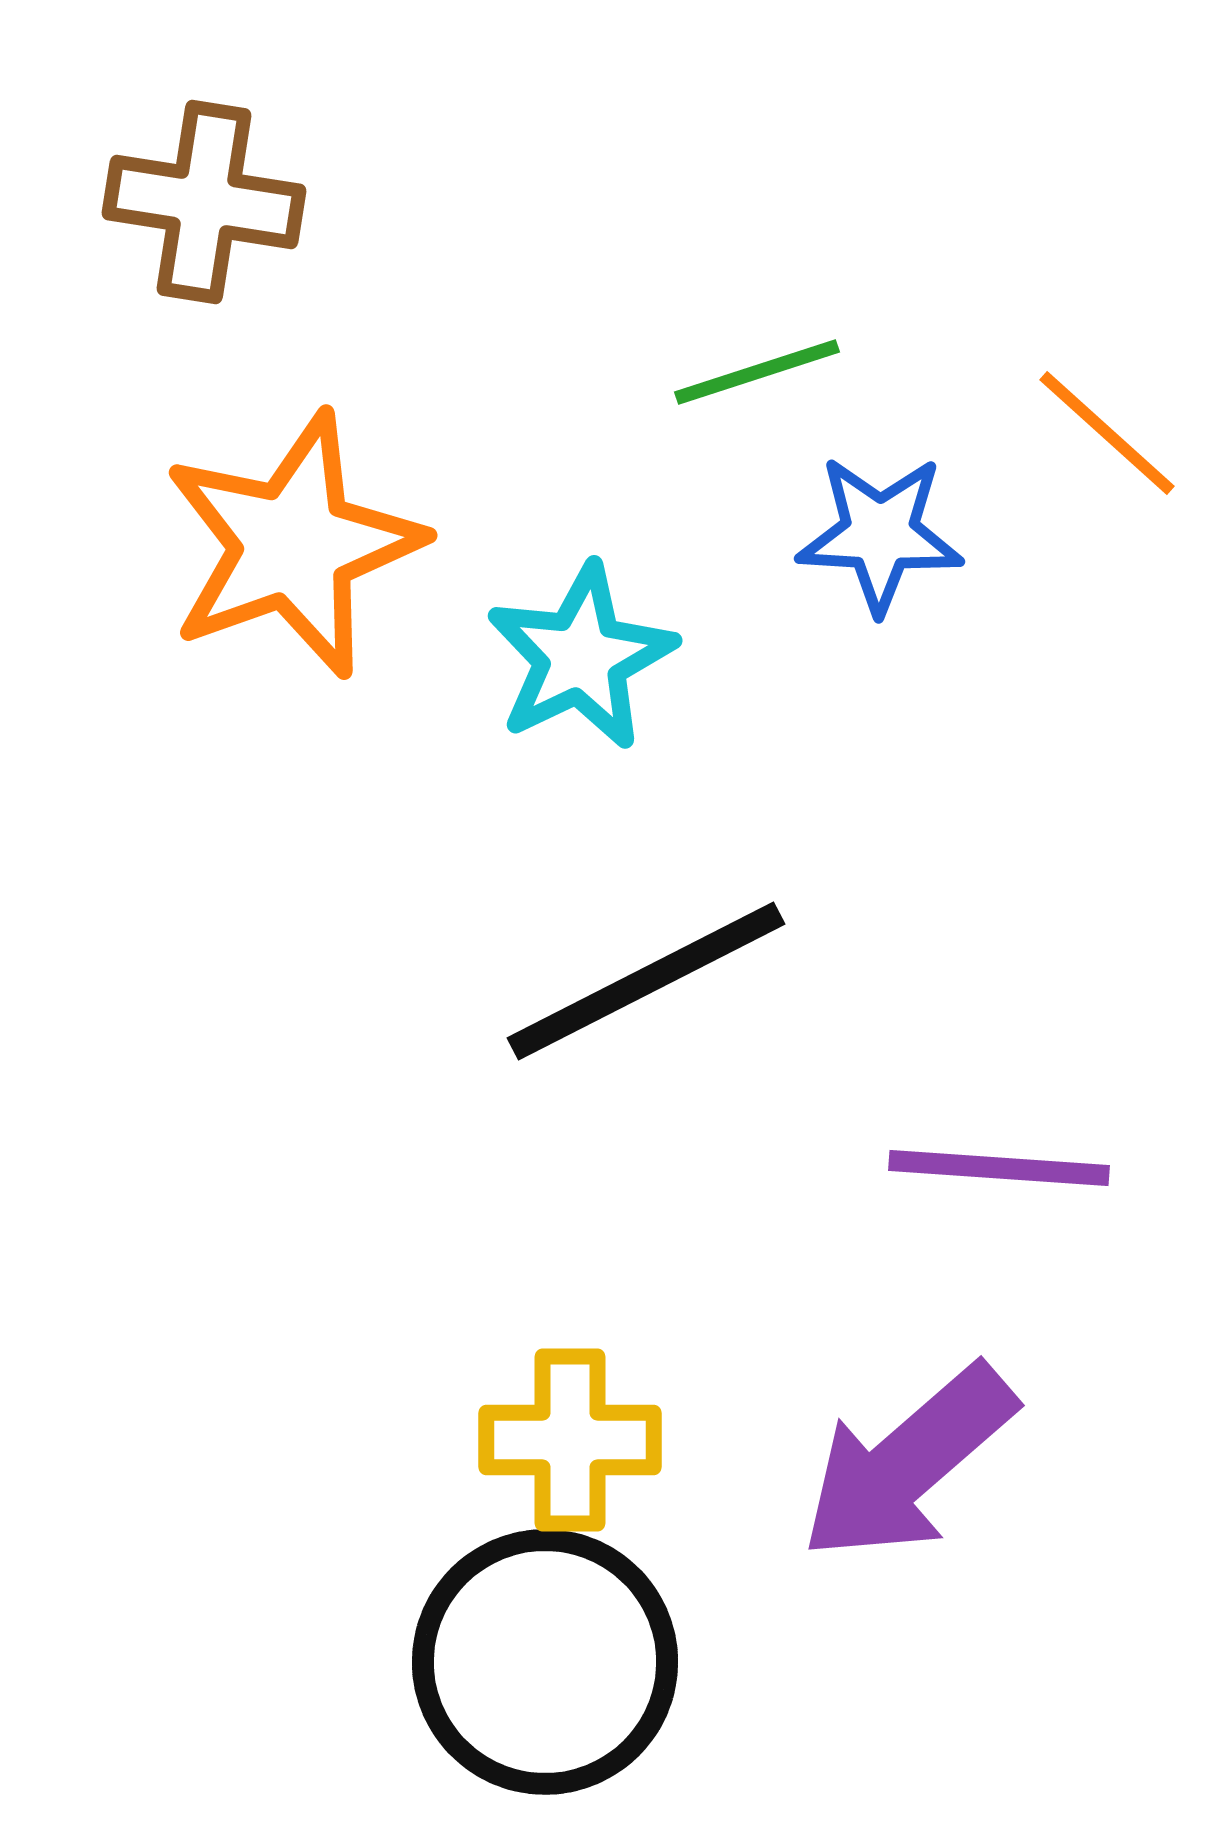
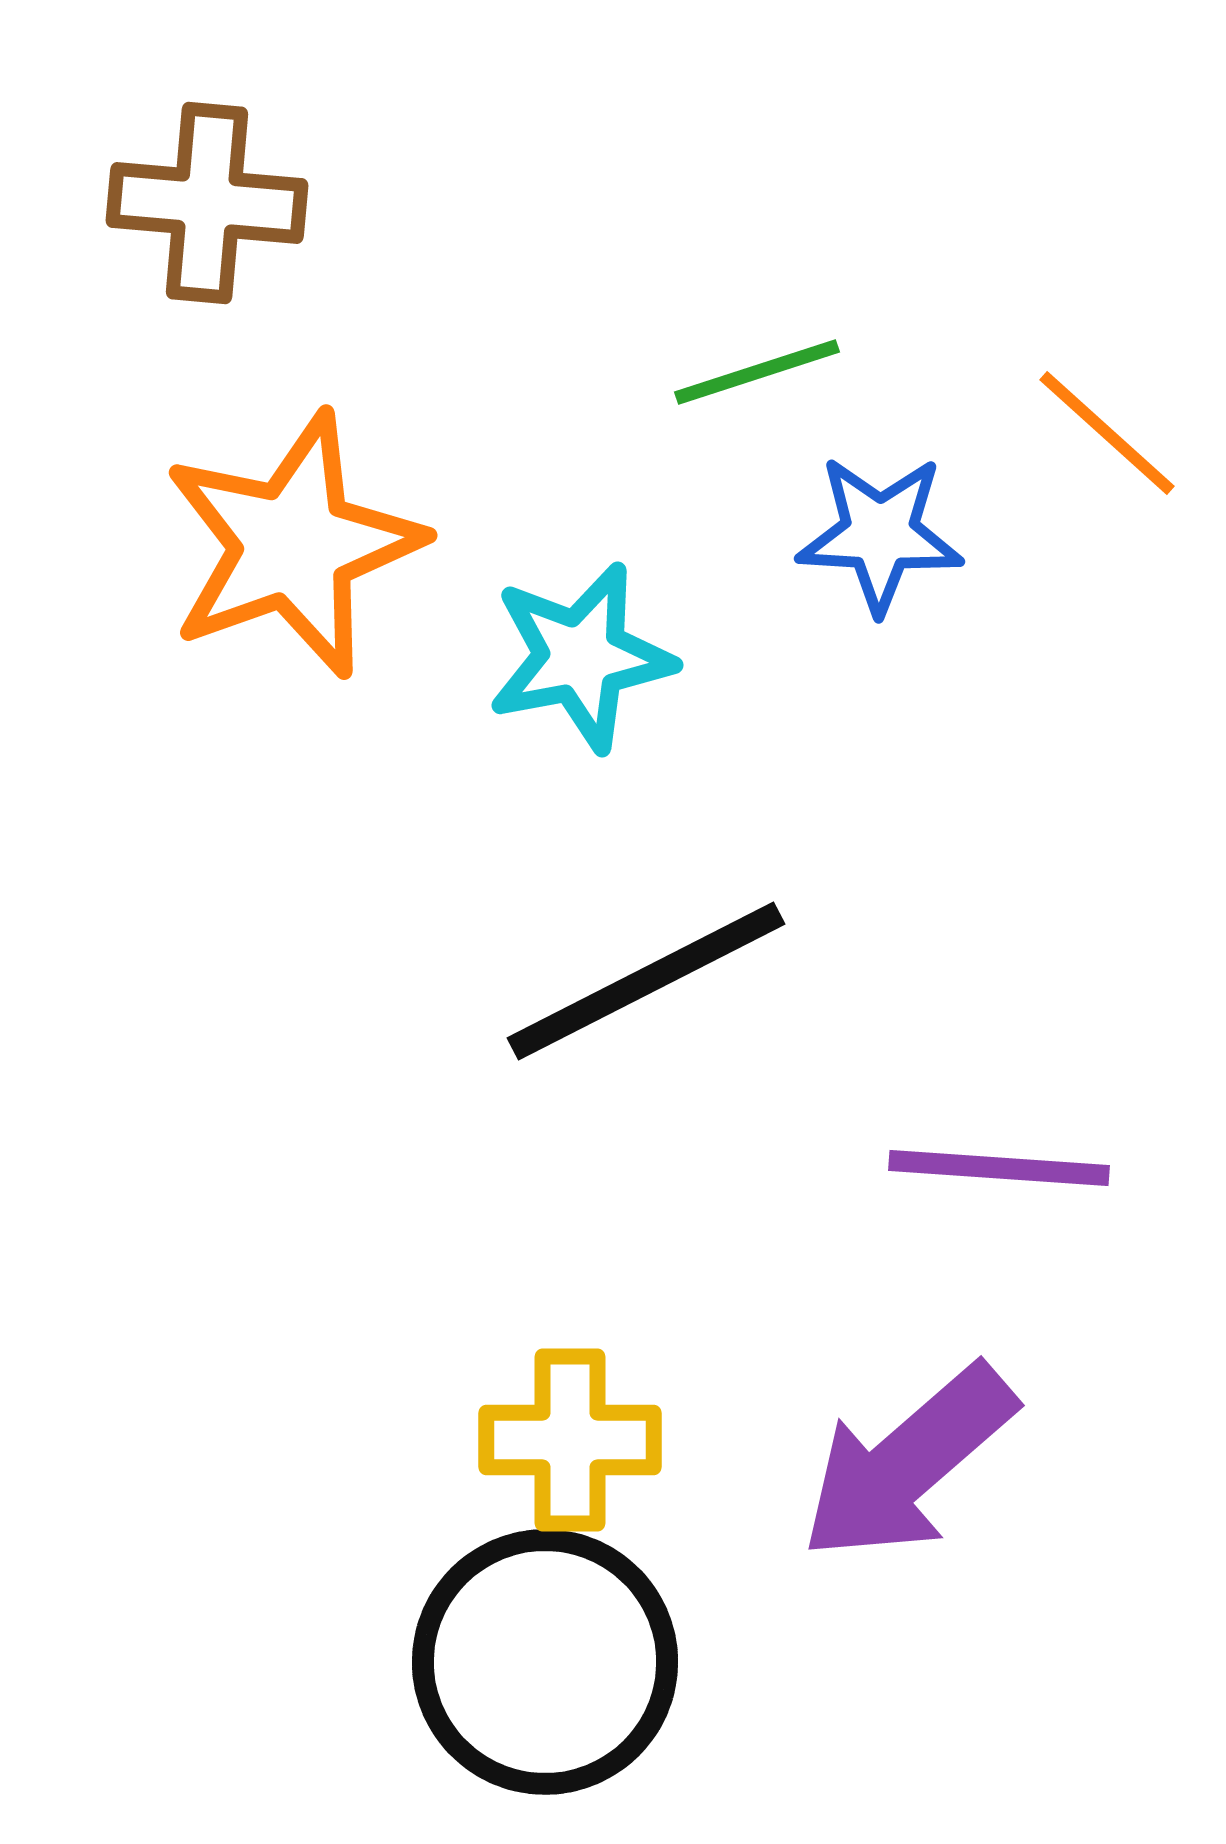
brown cross: moved 3 px right, 1 px down; rotated 4 degrees counterclockwise
cyan star: rotated 15 degrees clockwise
